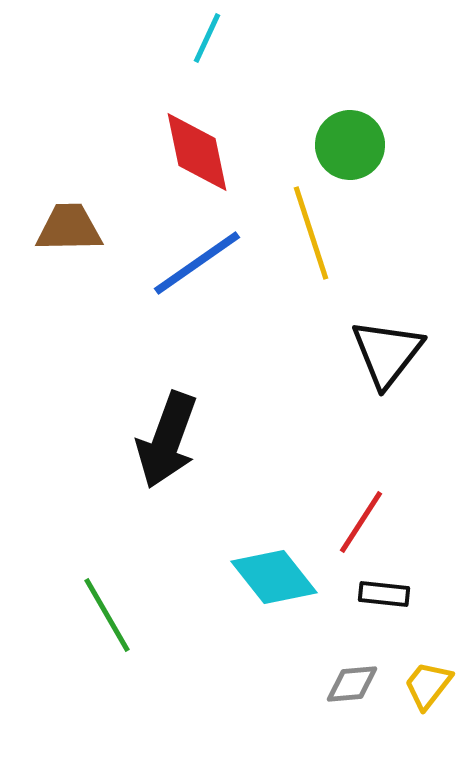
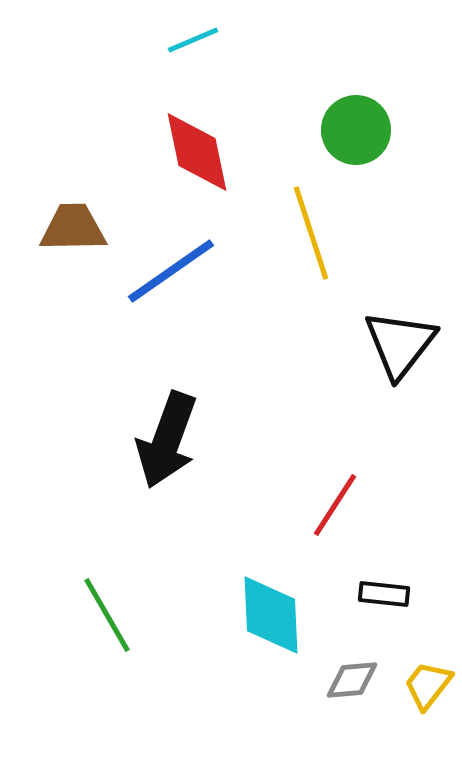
cyan line: moved 14 px left, 2 px down; rotated 42 degrees clockwise
green circle: moved 6 px right, 15 px up
brown trapezoid: moved 4 px right
blue line: moved 26 px left, 8 px down
black triangle: moved 13 px right, 9 px up
red line: moved 26 px left, 17 px up
cyan diamond: moved 3 px left, 38 px down; rotated 36 degrees clockwise
gray diamond: moved 4 px up
